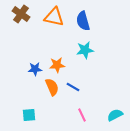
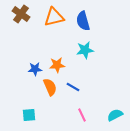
orange triangle: rotated 25 degrees counterclockwise
orange semicircle: moved 2 px left
